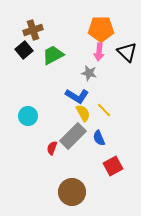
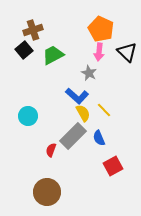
orange pentagon: rotated 25 degrees clockwise
gray star: rotated 14 degrees clockwise
blue L-shape: rotated 10 degrees clockwise
red semicircle: moved 1 px left, 2 px down
brown circle: moved 25 px left
